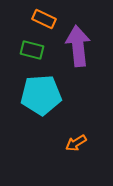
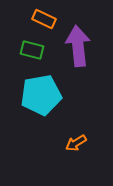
cyan pentagon: rotated 6 degrees counterclockwise
